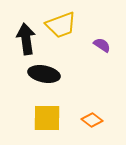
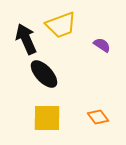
black arrow: rotated 16 degrees counterclockwise
black ellipse: rotated 36 degrees clockwise
orange diamond: moved 6 px right, 3 px up; rotated 15 degrees clockwise
